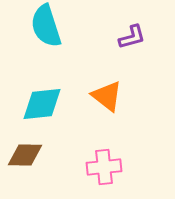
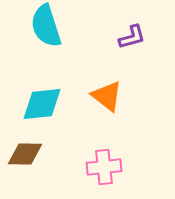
brown diamond: moved 1 px up
